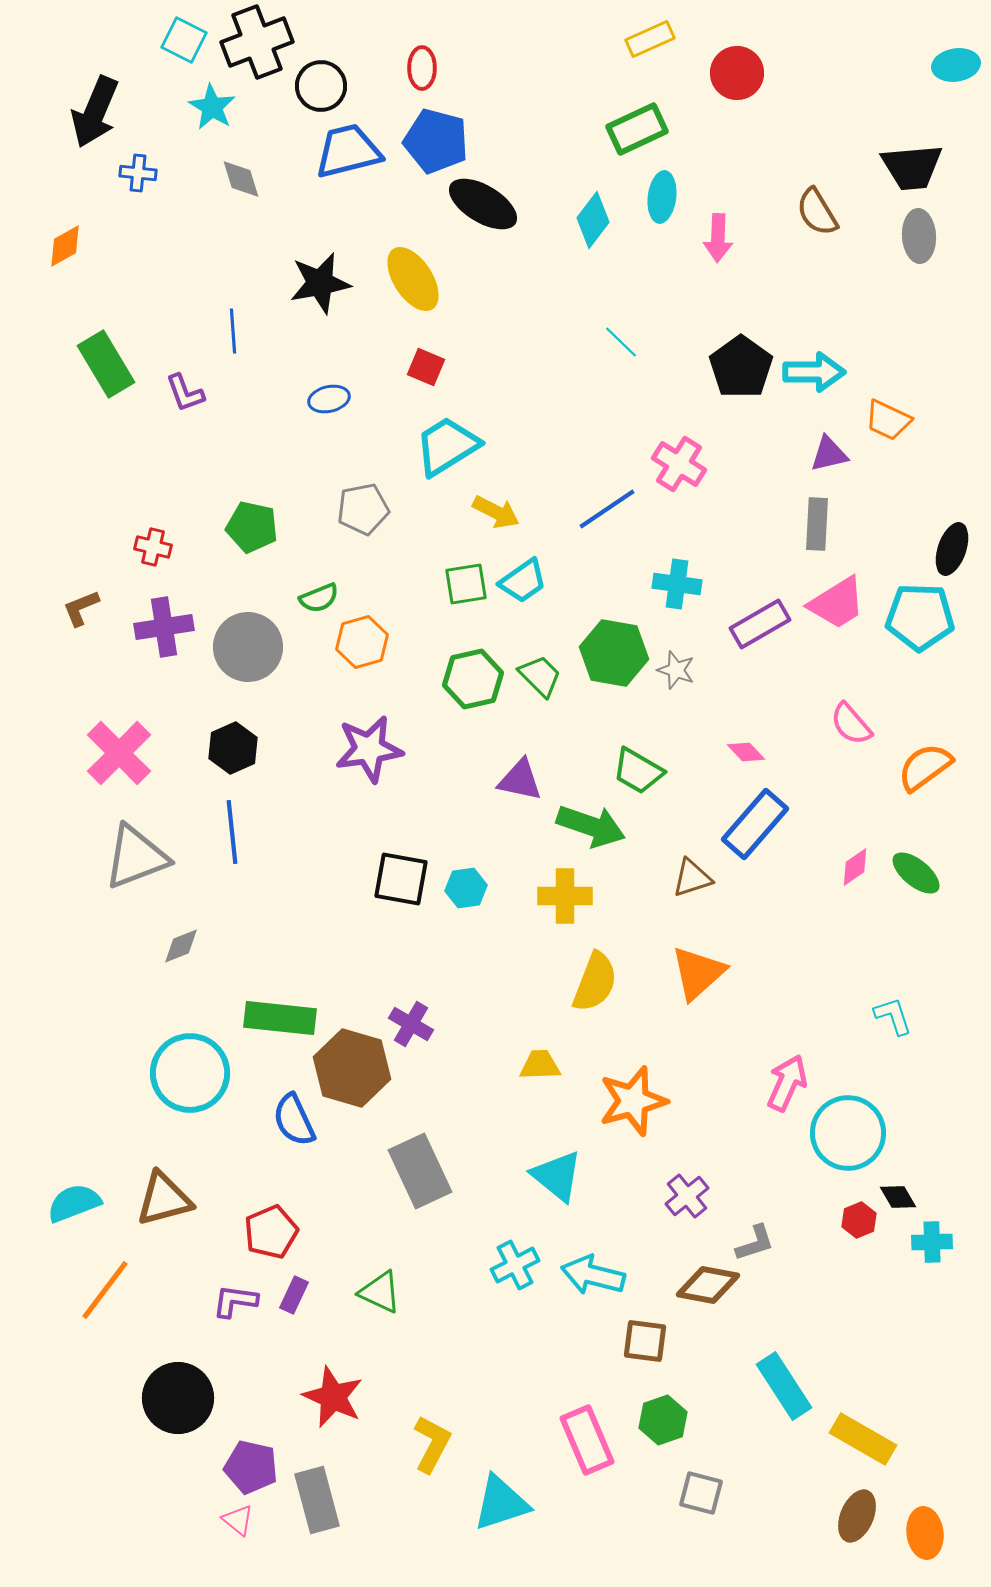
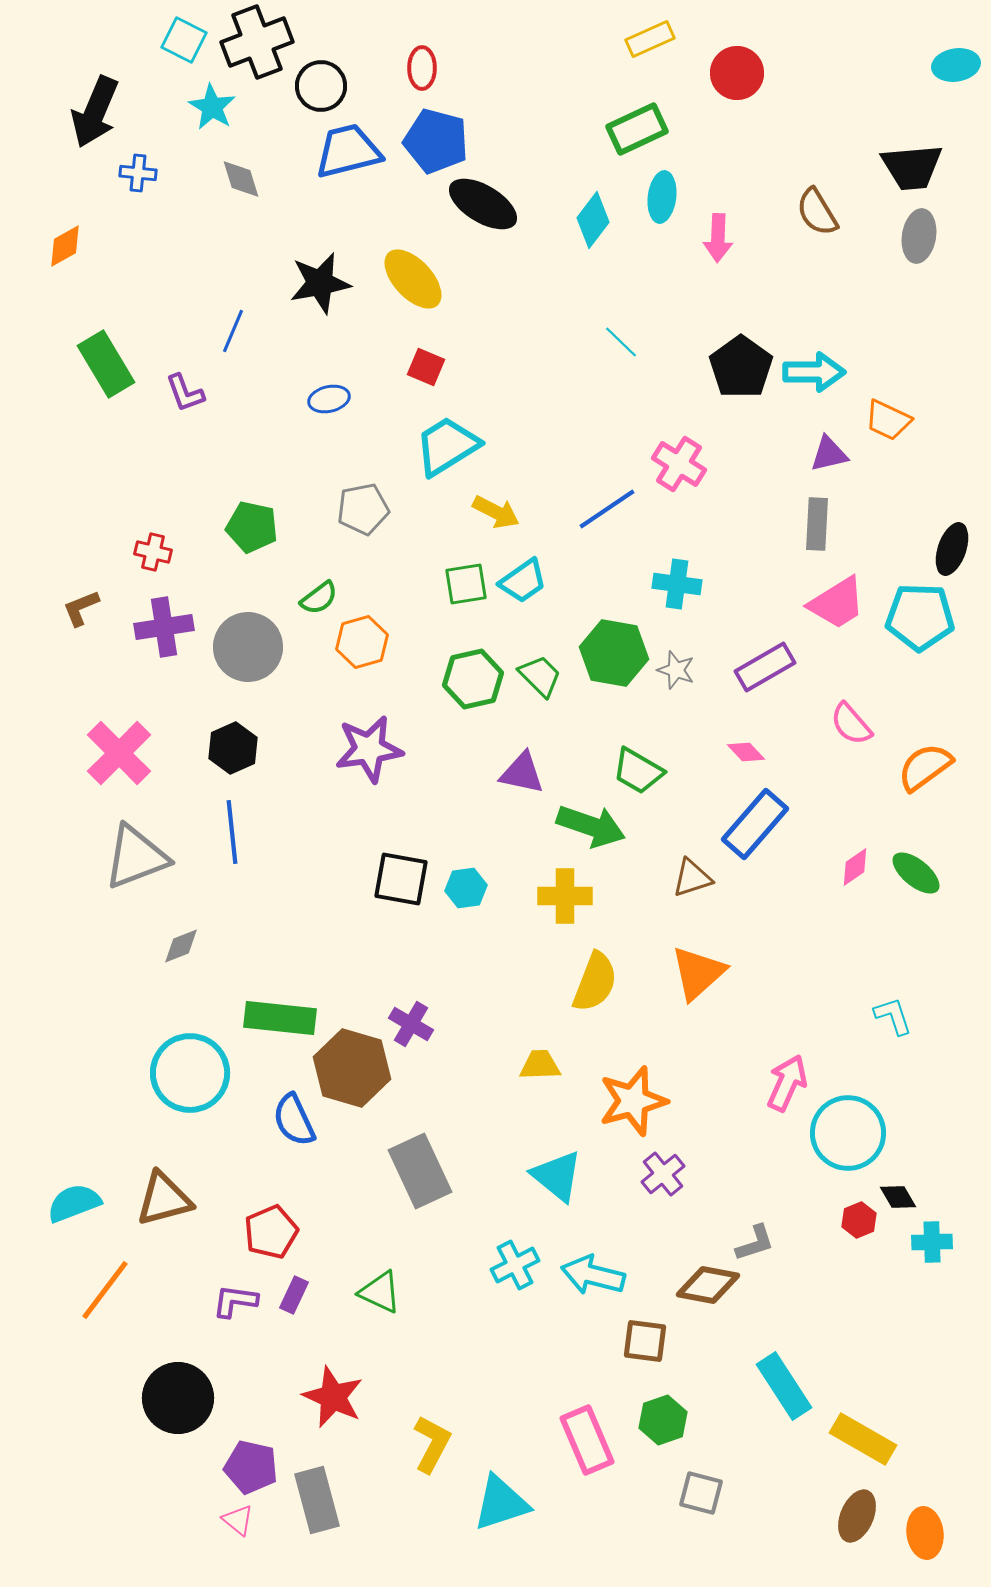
gray ellipse at (919, 236): rotated 12 degrees clockwise
yellow ellipse at (413, 279): rotated 10 degrees counterclockwise
blue line at (233, 331): rotated 27 degrees clockwise
red cross at (153, 547): moved 5 px down
green semicircle at (319, 598): rotated 15 degrees counterclockwise
purple rectangle at (760, 624): moved 5 px right, 43 px down
purple triangle at (520, 780): moved 2 px right, 7 px up
purple cross at (687, 1196): moved 24 px left, 22 px up
